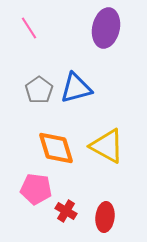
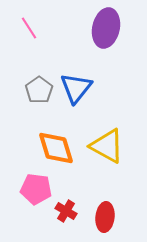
blue triangle: rotated 36 degrees counterclockwise
